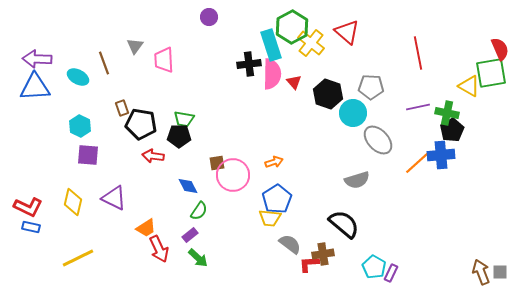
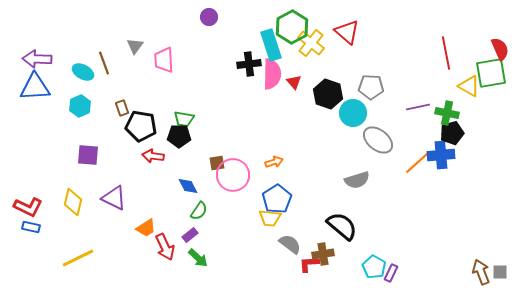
red line at (418, 53): moved 28 px right
cyan ellipse at (78, 77): moved 5 px right, 5 px up
black pentagon at (141, 124): moved 2 px down
cyan hexagon at (80, 126): moved 20 px up; rotated 10 degrees clockwise
black pentagon at (452, 130): moved 3 px down; rotated 15 degrees clockwise
gray ellipse at (378, 140): rotated 8 degrees counterclockwise
black semicircle at (344, 224): moved 2 px left, 2 px down
red arrow at (159, 249): moved 6 px right, 2 px up
